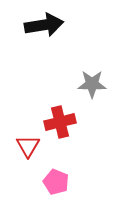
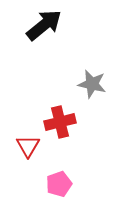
black arrow: rotated 30 degrees counterclockwise
gray star: rotated 12 degrees clockwise
pink pentagon: moved 3 px right, 2 px down; rotated 30 degrees clockwise
